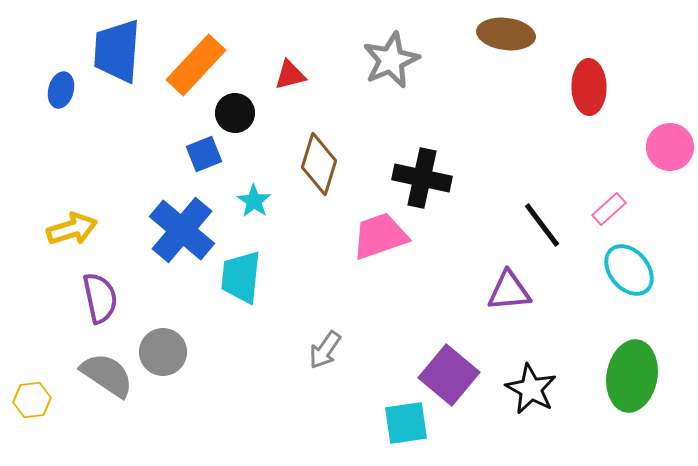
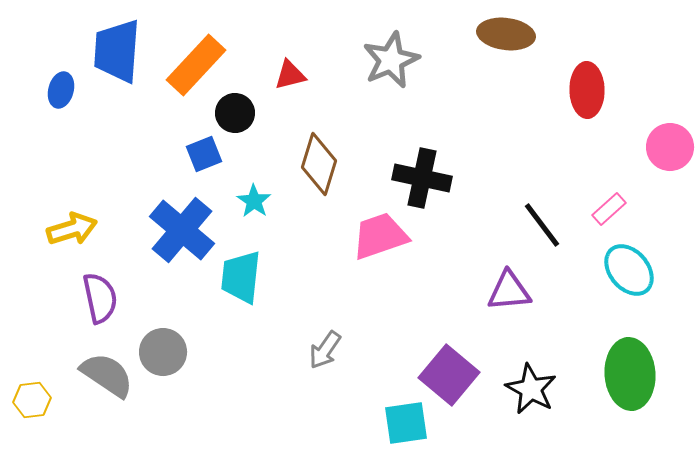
red ellipse: moved 2 px left, 3 px down
green ellipse: moved 2 px left, 2 px up; rotated 14 degrees counterclockwise
